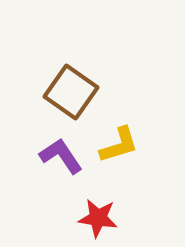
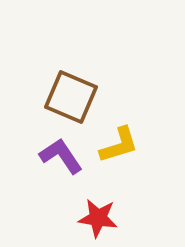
brown square: moved 5 px down; rotated 12 degrees counterclockwise
